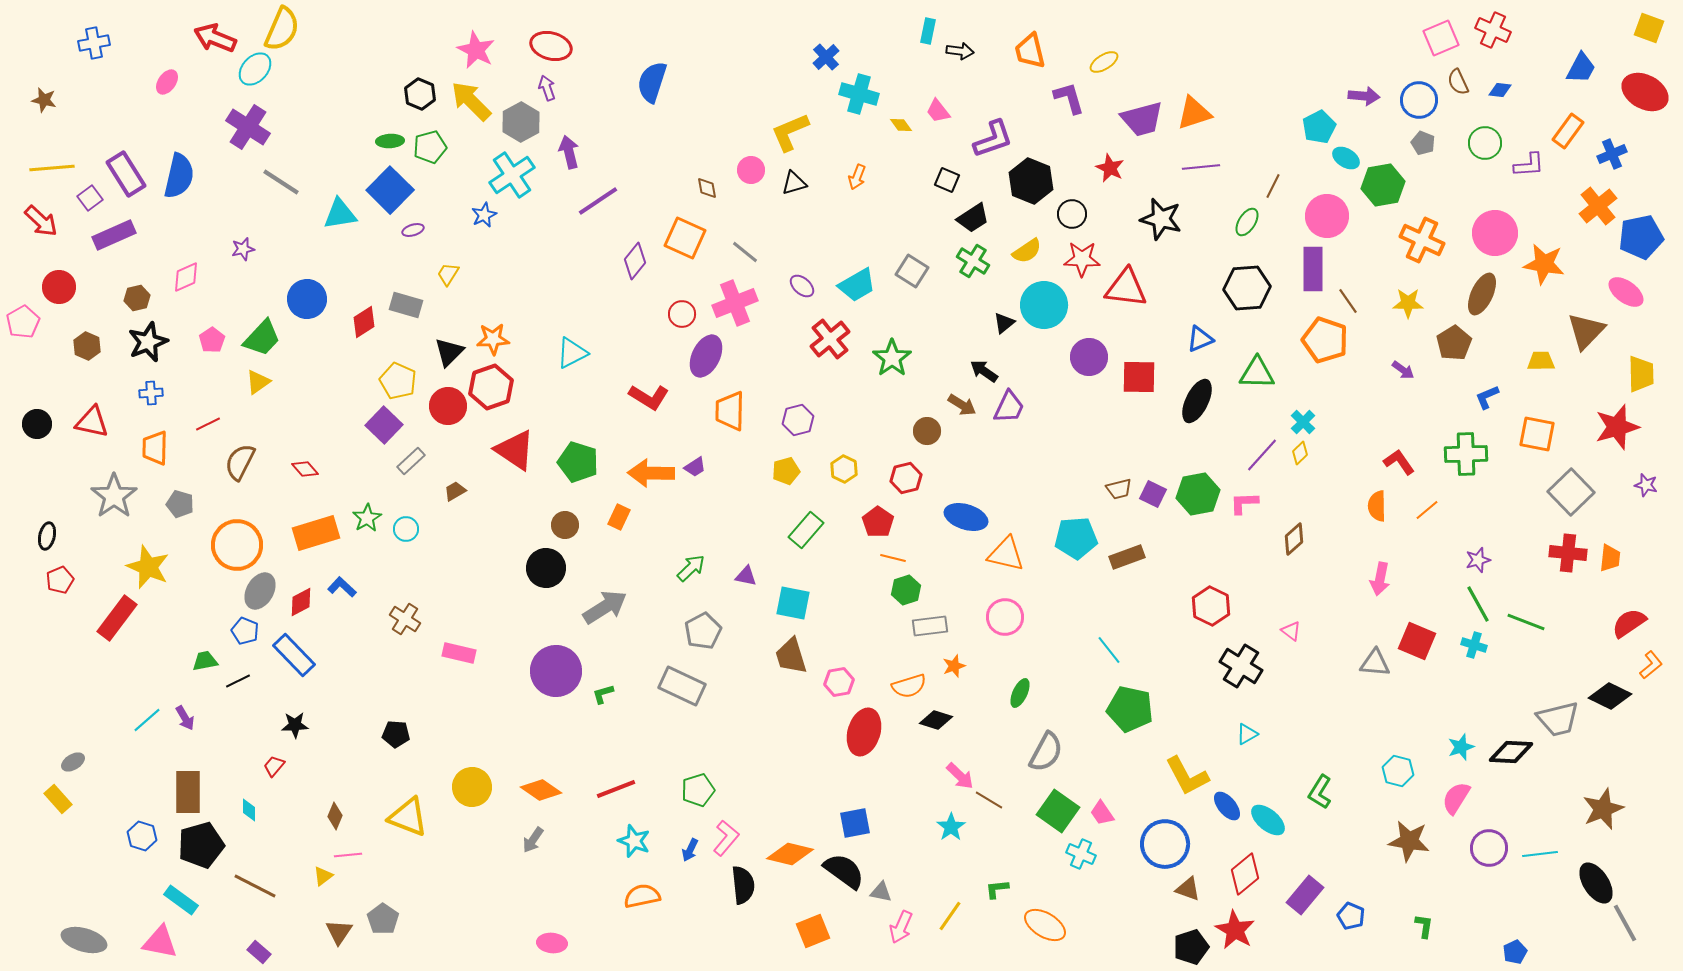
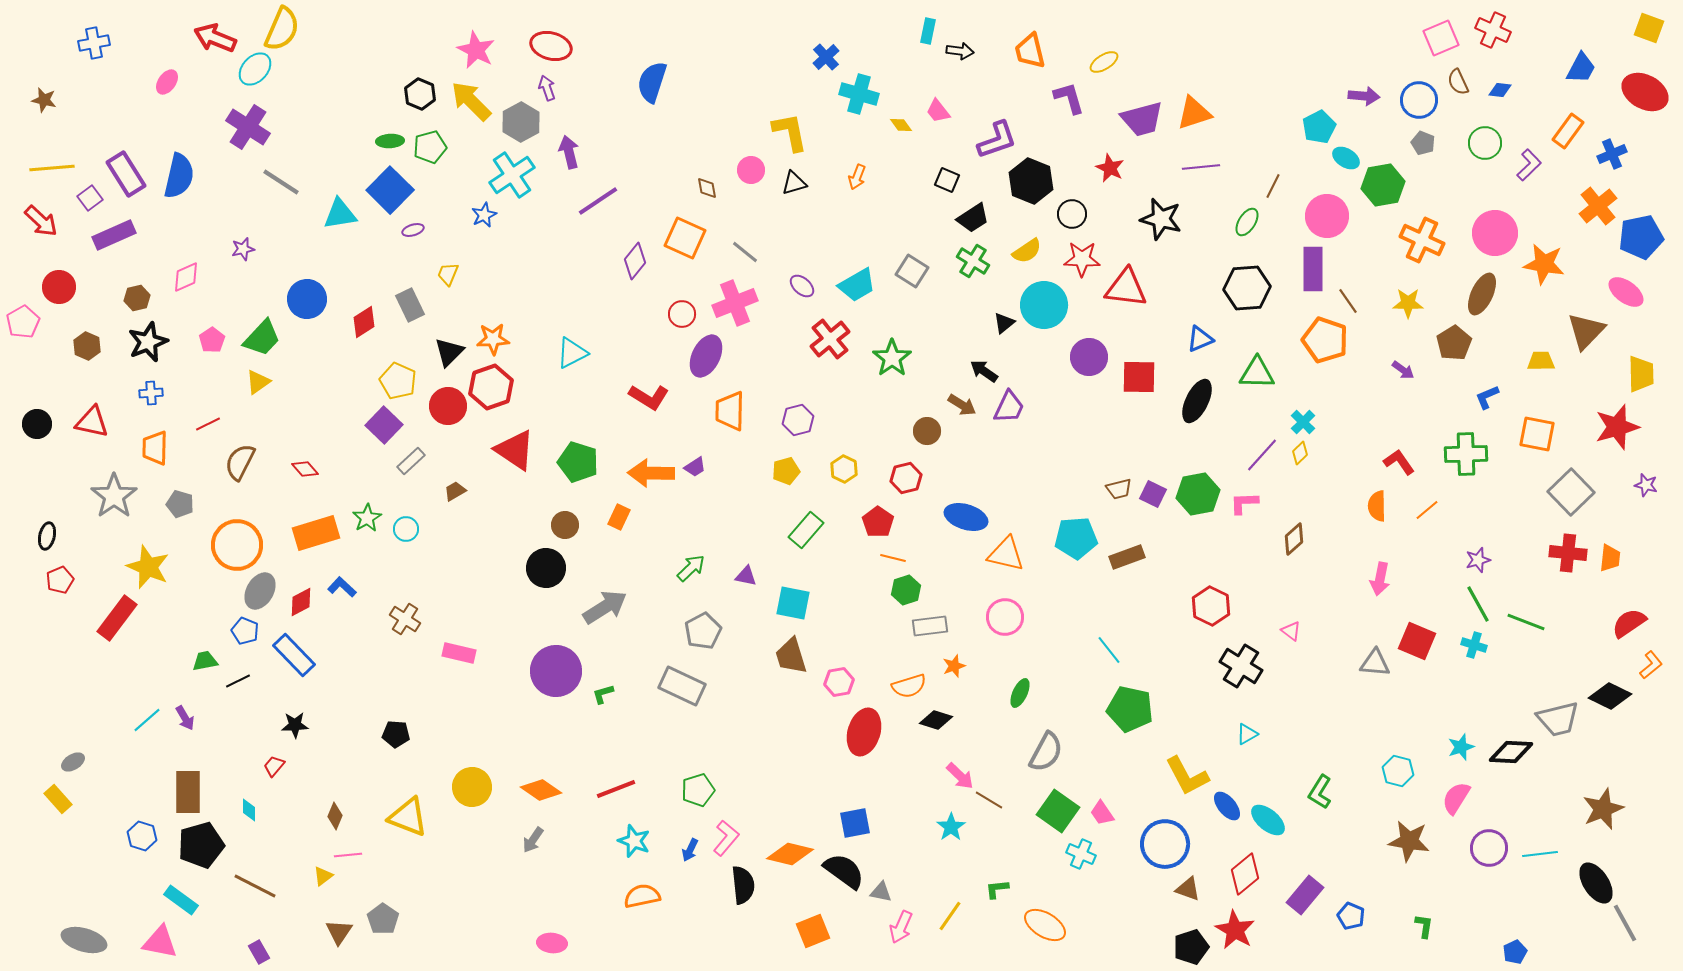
yellow L-shape at (790, 132): rotated 102 degrees clockwise
purple L-shape at (993, 139): moved 4 px right, 1 px down
purple L-shape at (1529, 165): rotated 40 degrees counterclockwise
yellow trapezoid at (448, 274): rotated 10 degrees counterclockwise
gray rectangle at (406, 305): moved 4 px right; rotated 48 degrees clockwise
purple rectangle at (259, 952): rotated 20 degrees clockwise
